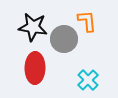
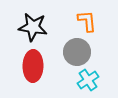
gray circle: moved 13 px right, 13 px down
red ellipse: moved 2 px left, 2 px up
cyan cross: rotated 10 degrees clockwise
